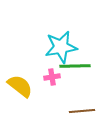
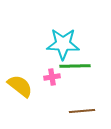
cyan star: moved 2 px right, 3 px up; rotated 12 degrees clockwise
